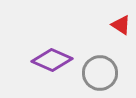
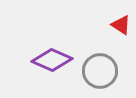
gray circle: moved 2 px up
